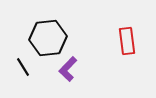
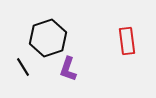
black hexagon: rotated 12 degrees counterclockwise
purple L-shape: rotated 25 degrees counterclockwise
